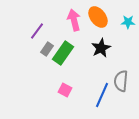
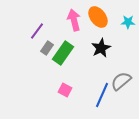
gray rectangle: moved 1 px up
gray semicircle: rotated 45 degrees clockwise
